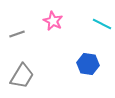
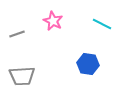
gray trapezoid: rotated 56 degrees clockwise
